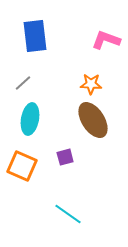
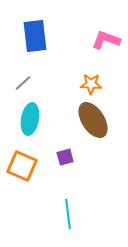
cyan line: rotated 48 degrees clockwise
